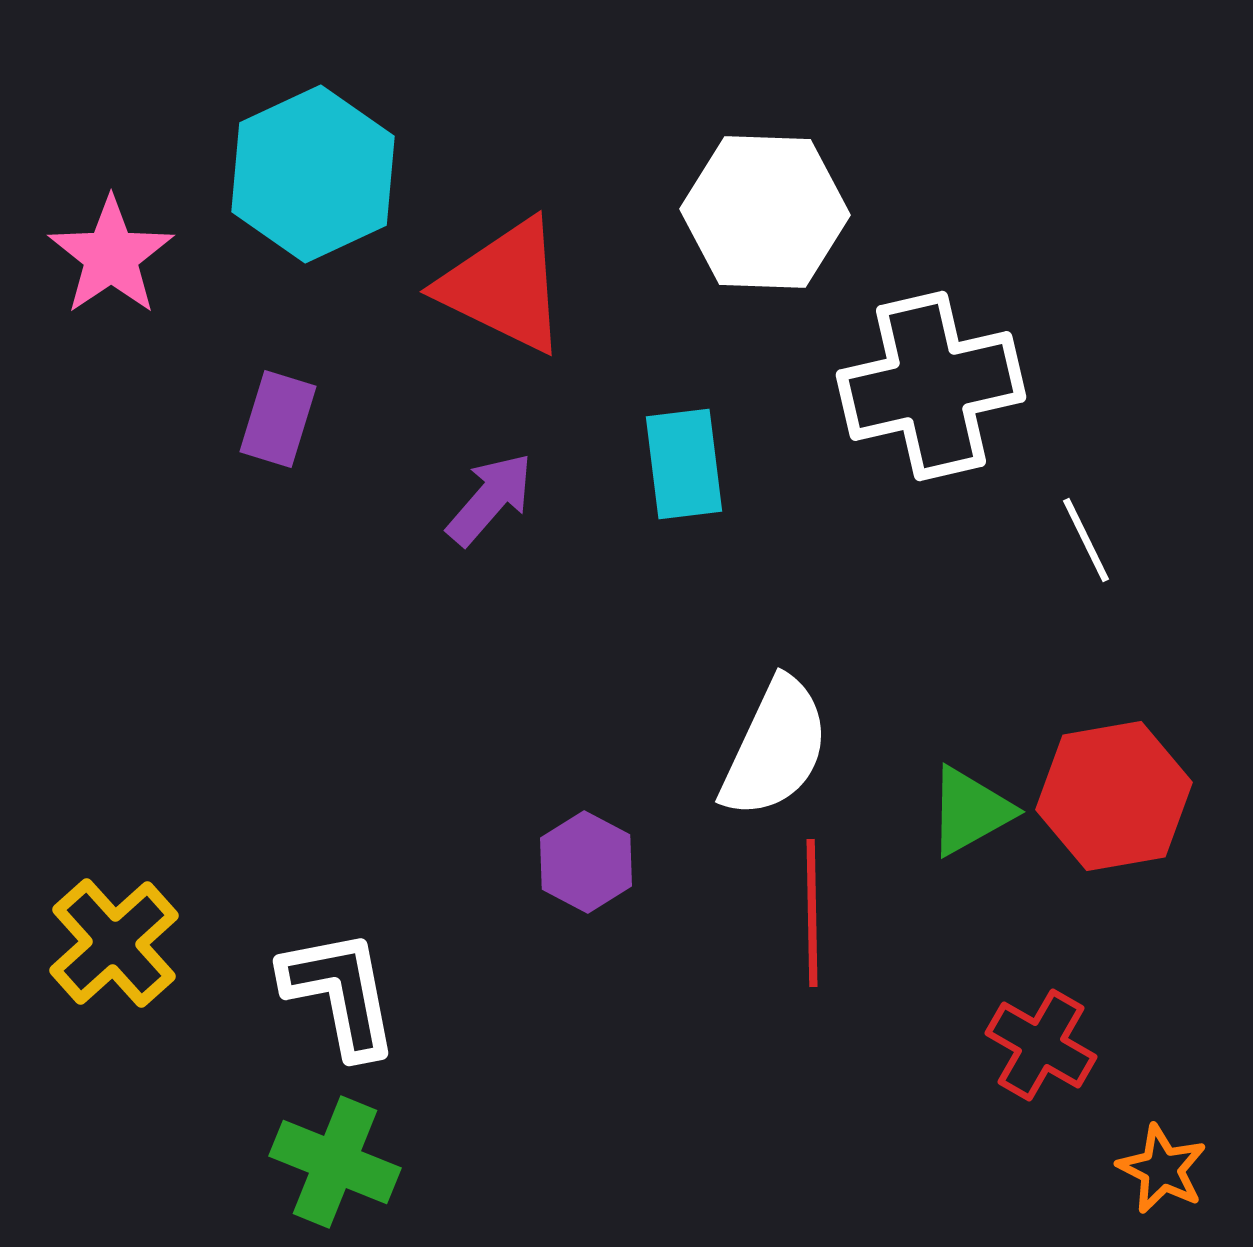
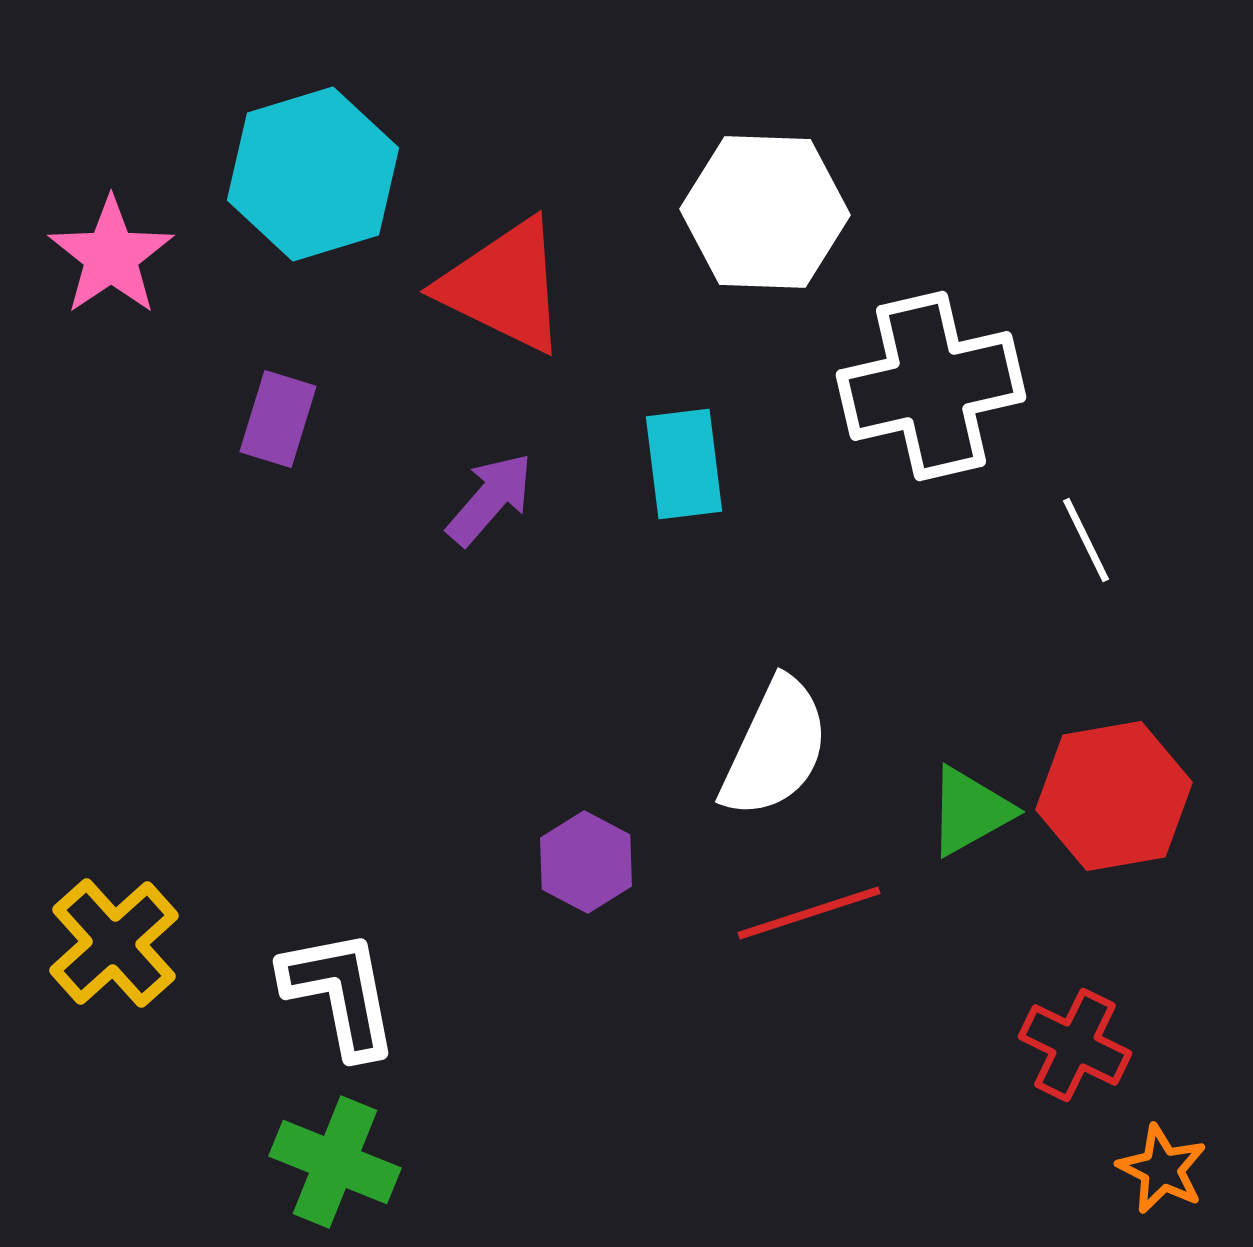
cyan hexagon: rotated 8 degrees clockwise
red line: moved 3 px left; rotated 73 degrees clockwise
red cross: moved 34 px right; rotated 4 degrees counterclockwise
